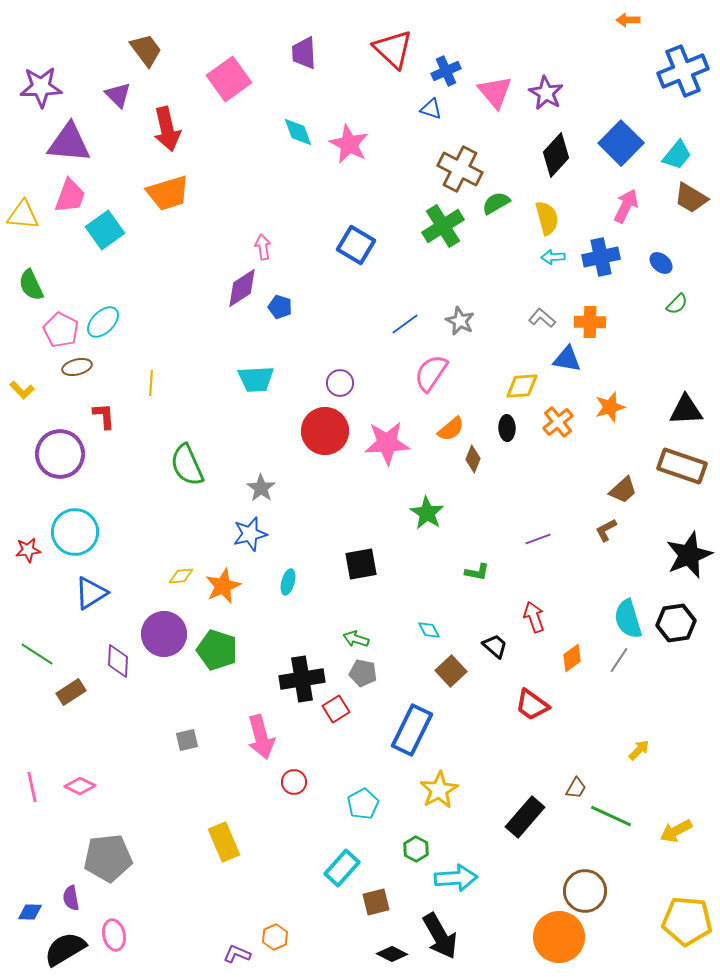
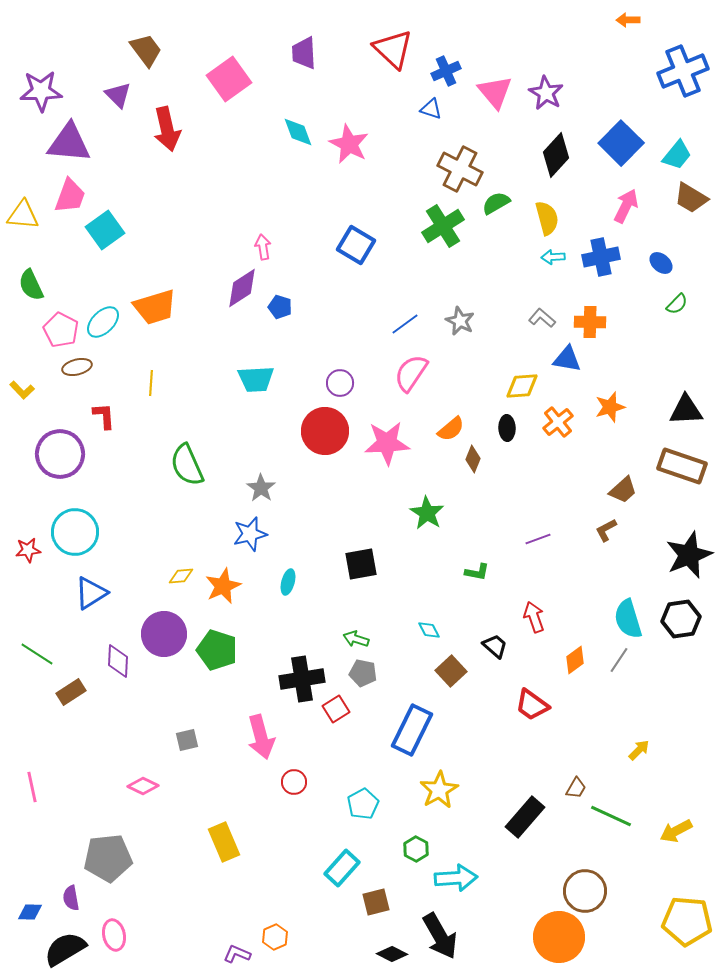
purple star at (41, 87): moved 4 px down
orange trapezoid at (168, 193): moved 13 px left, 114 px down
pink semicircle at (431, 373): moved 20 px left
black hexagon at (676, 623): moved 5 px right, 4 px up
orange diamond at (572, 658): moved 3 px right, 2 px down
pink diamond at (80, 786): moved 63 px right
